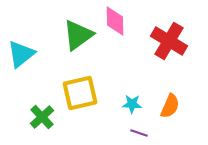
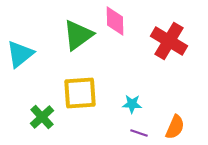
cyan triangle: moved 1 px left
yellow square: rotated 9 degrees clockwise
orange semicircle: moved 5 px right, 21 px down
